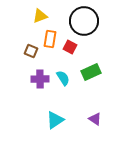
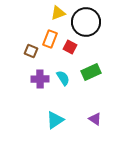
yellow triangle: moved 18 px right, 3 px up
black circle: moved 2 px right, 1 px down
orange rectangle: rotated 12 degrees clockwise
